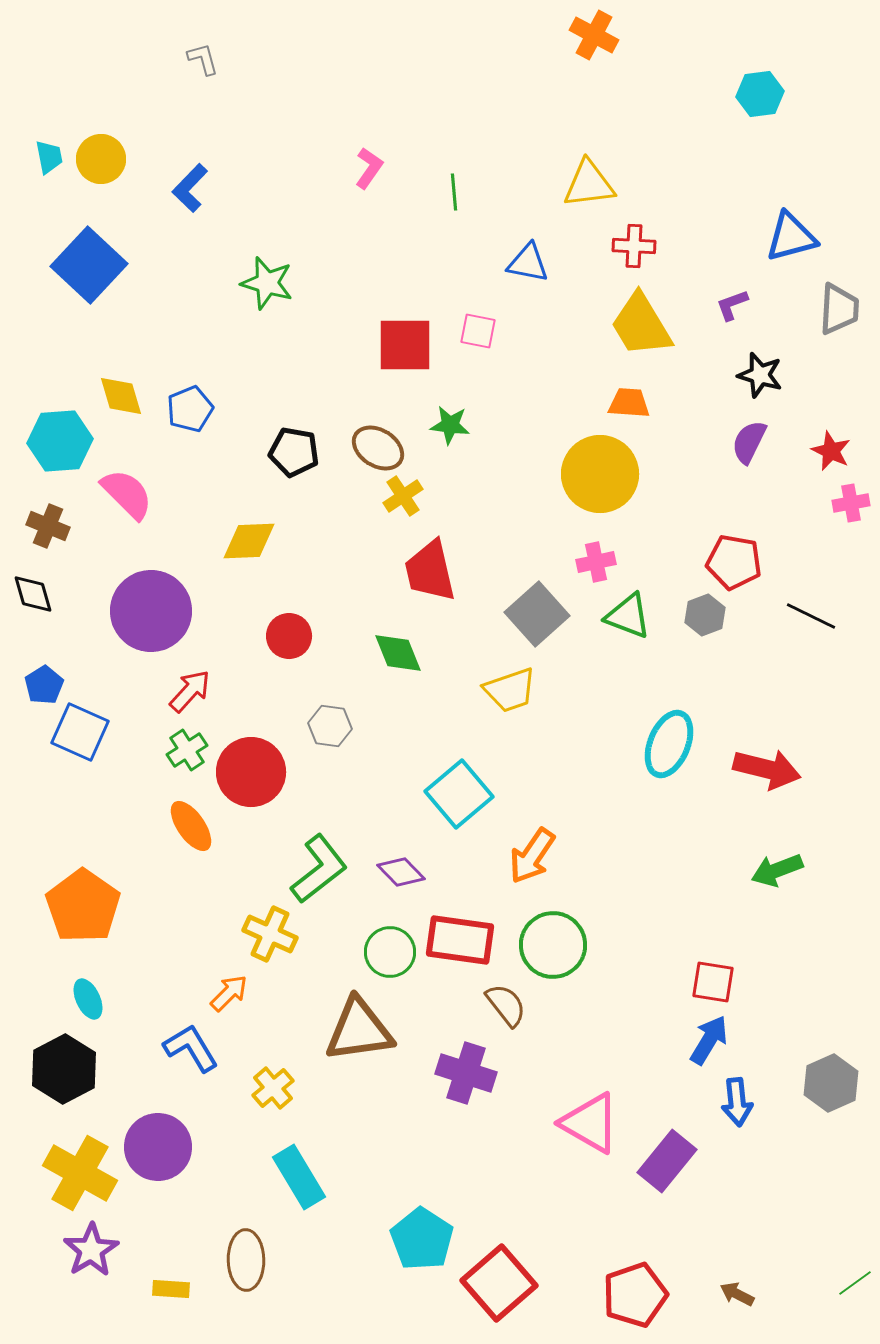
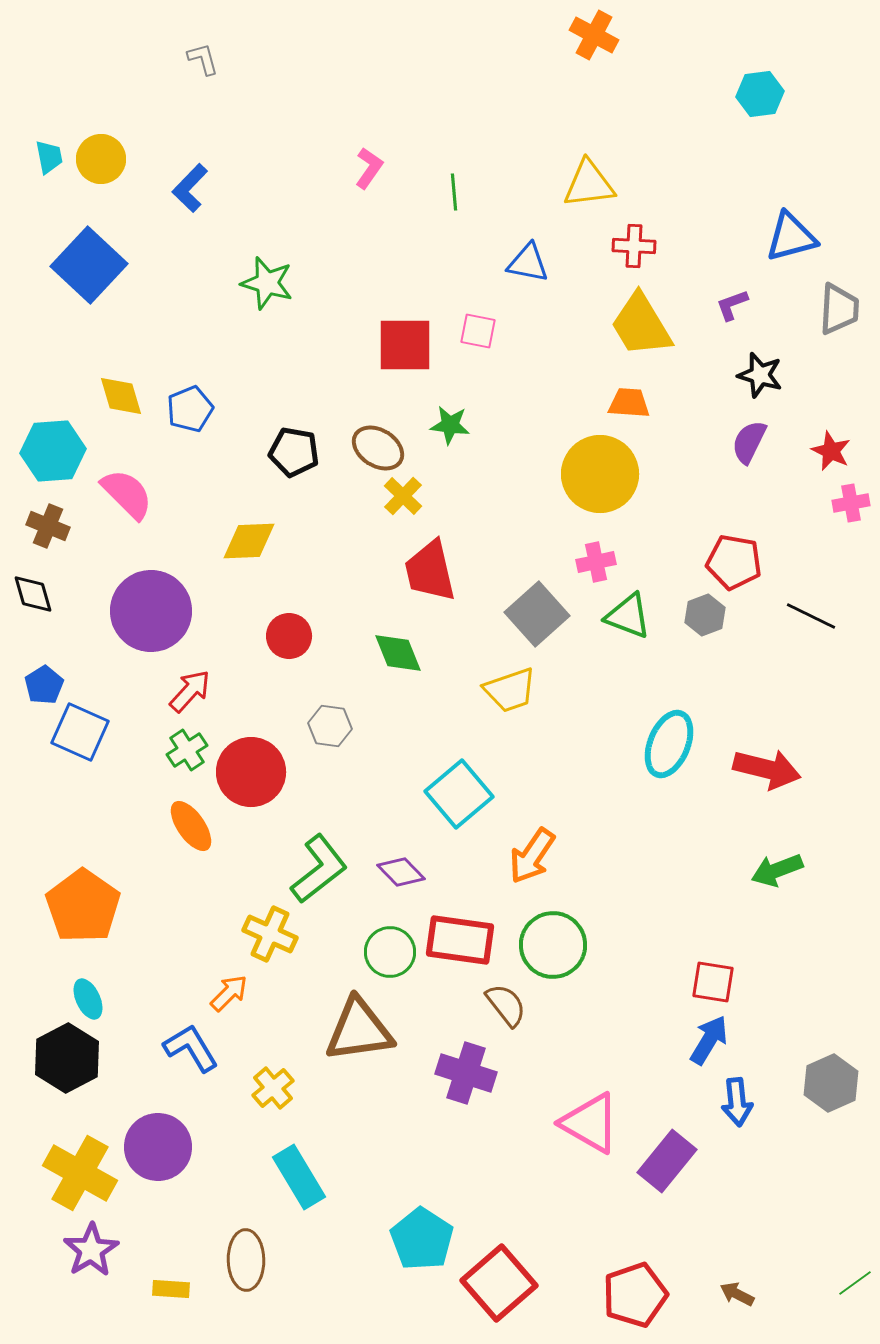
cyan hexagon at (60, 441): moved 7 px left, 10 px down
yellow cross at (403, 496): rotated 12 degrees counterclockwise
black hexagon at (64, 1069): moved 3 px right, 11 px up
